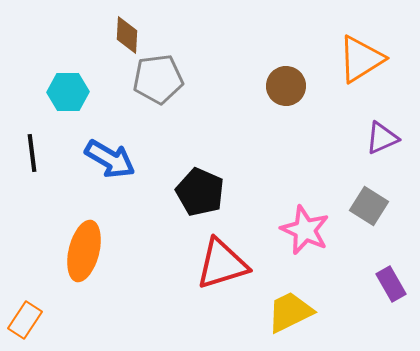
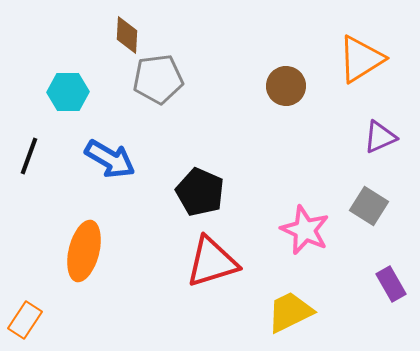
purple triangle: moved 2 px left, 1 px up
black line: moved 3 px left, 3 px down; rotated 27 degrees clockwise
red triangle: moved 10 px left, 2 px up
